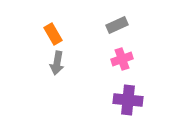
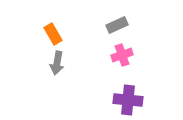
pink cross: moved 4 px up
